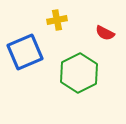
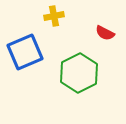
yellow cross: moved 3 px left, 4 px up
